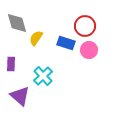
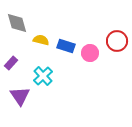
red circle: moved 32 px right, 15 px down
yellow semicircle: moved 5 px right, 2 px down; rotated 70 degrees clockwise
blue rectangle: moved 3 px down
pink circle: moved 1 px right, 3 px down
purple rectangle: moved 1 px up; rotated 40 degrees clockwise
purple triangle: rotated 15 degrees clockwise
